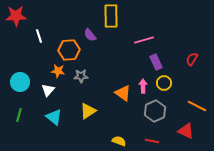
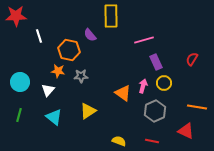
orange hexagon: rotated 15 degrees clockwise
pink arrow: rotated 16 degrees clockwise
orange line: moved 1 px down; rotated 18 degrees counterclockwise
